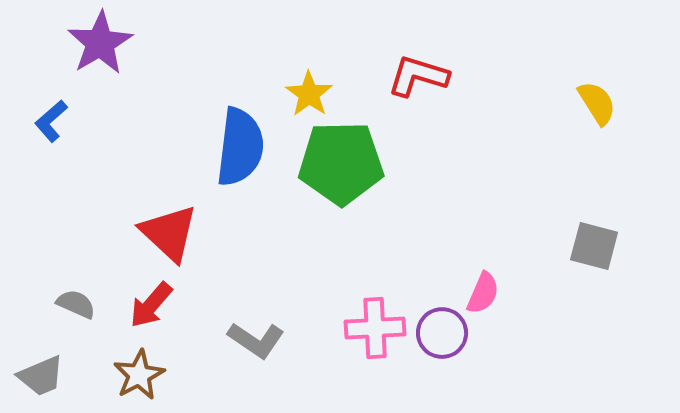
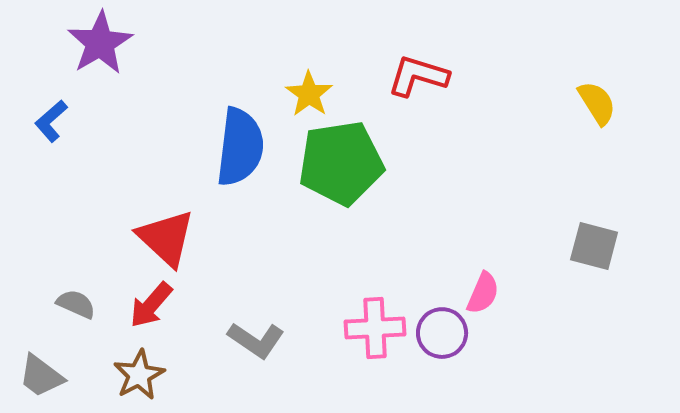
green pentagon: rotated 8 degrees counterclockwise
red triangle: moved 3 px left, 5 px down
gray trapezoid: rotated 60 degrees clockwise
